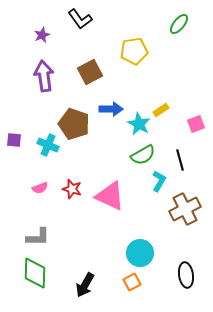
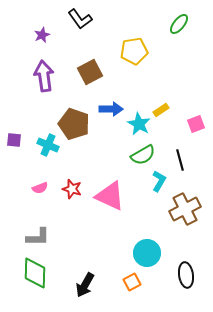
cyan circle: moved 7 px right
